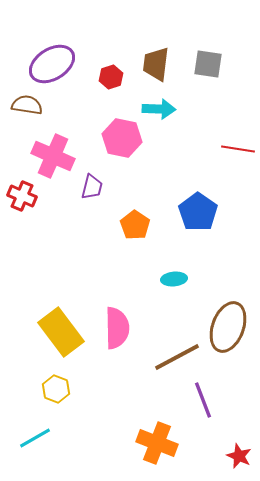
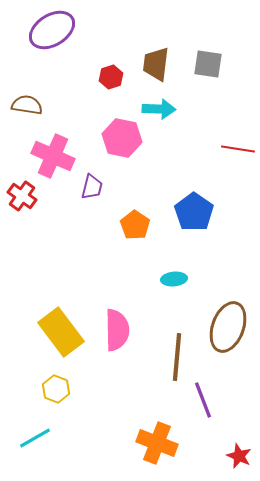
purple ellipse: moved 34 px up
red cross: rotated 12 degrees clockwise
blue pentagon: moved 4 px left
pink semicircle: moved 2 px down
brown line: rotated 57 degrees counterclockwise
